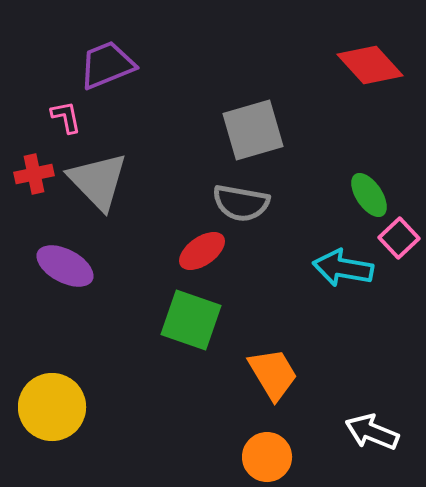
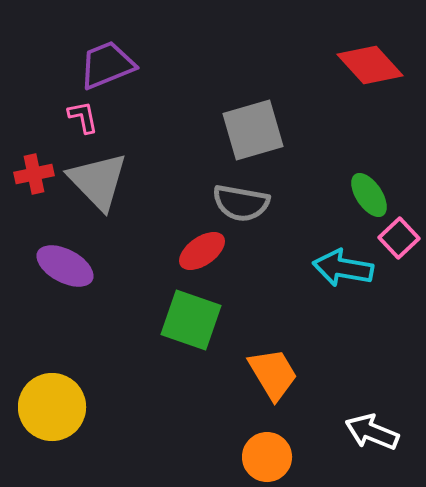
pink L-shape: moved 17 px right
